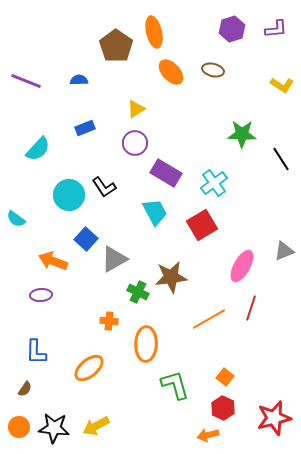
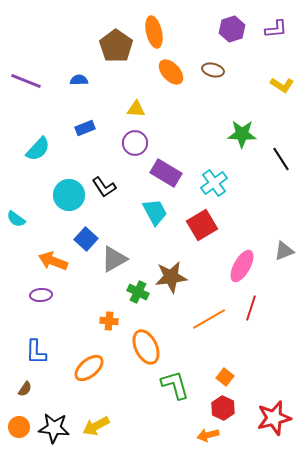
yellow triangle at (136, 109): rotated 36 degrees clockwise
orange ellipse at (146, 344): moved 3 px down; rotated 28 degrees counterclockwise
